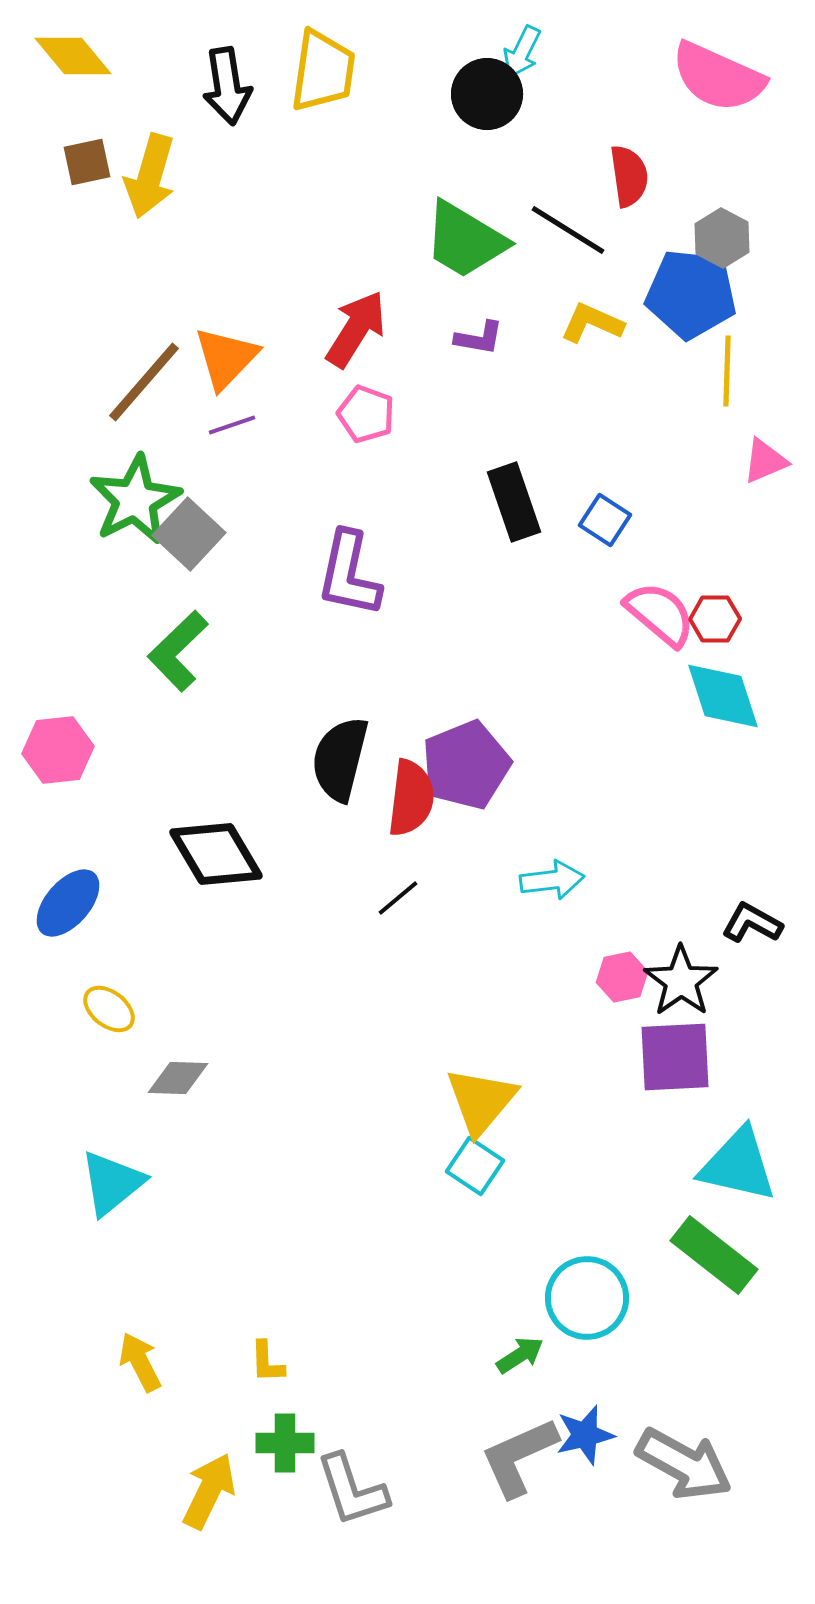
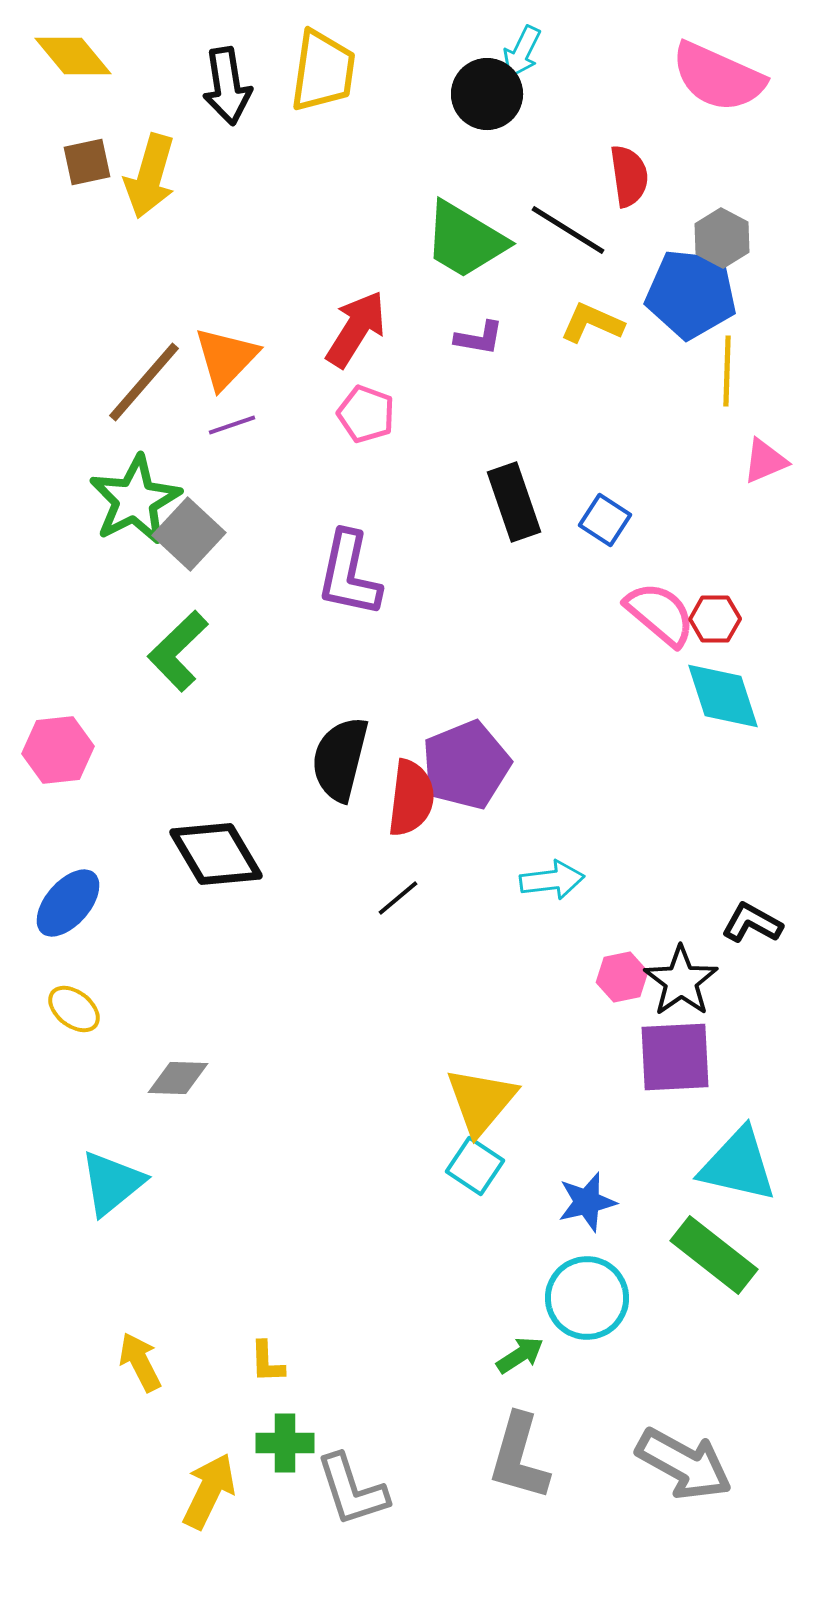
yellow ellipse at (109, 1009): moved 35 px left
blue star at (585, 1435): moved 2 px right, 233 px up
gray L-shape at (519, 1457): rotated 50 degrees counterclockwise
